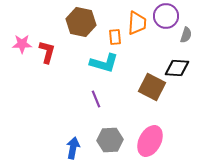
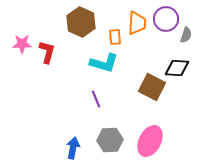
purple circle: moved 3 px down
brown hexagon: rotated 12 degrees clockwise
